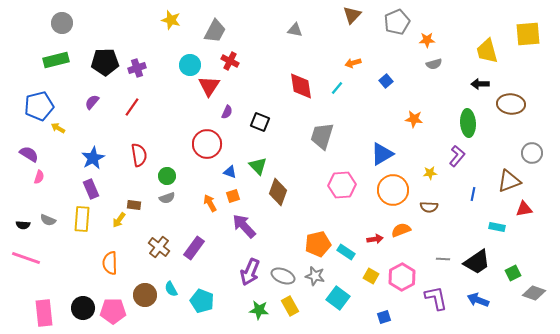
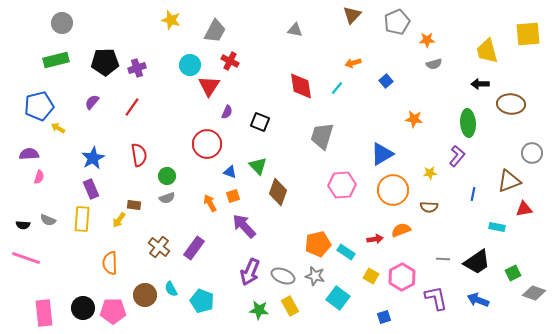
purple semicircle at (29, 154): rotated 36 degrees counterclockwise
